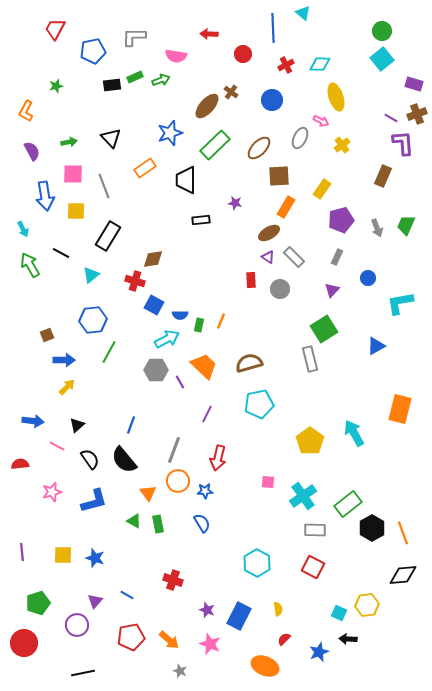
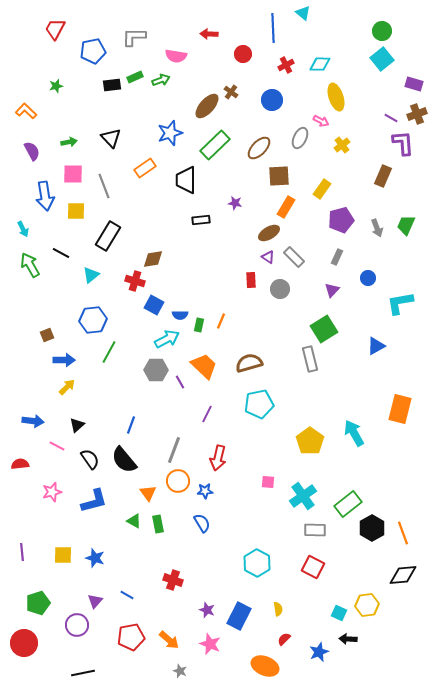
orange L-shape at (26, 111): rotated 105 degrees clockwise
